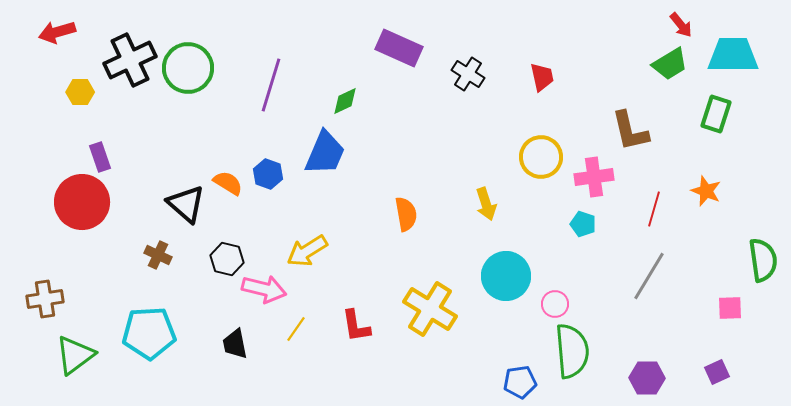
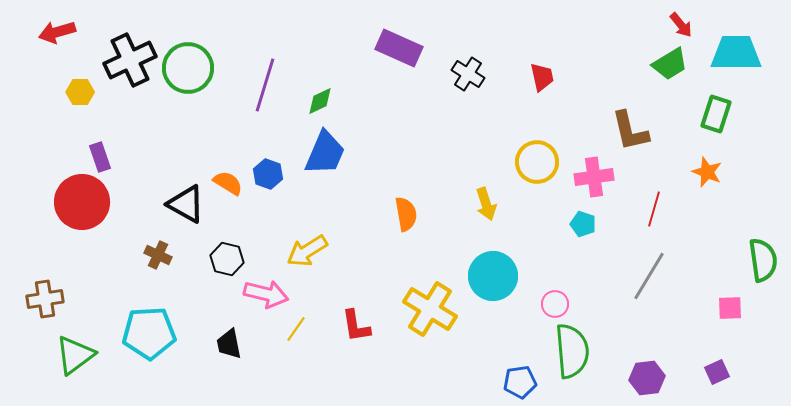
cyan trapezoid at (733, 55): moved 3 px right, 2 px up
purple line at (271, 85): moved 6 px left
green diamond at (345, 101): moved 25 px left
yellow circle at (541, 157): moved 4 px left, 5 px down
orange star at (706, 191): moved 1 px right, 19 px up
black triangle at (186, 204): rotated 12 degrees counterclockwise
cyan circle at (506, 276): moved 13 px left
pink arrow at (264, 289): moved 2 px right, 5 px down
black trapezoid at (235, 344): moved 6 px left
purple hexagon at (647, 378): rotated 8 degrees counterclockwise
